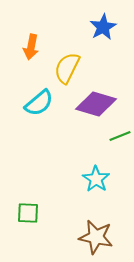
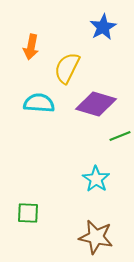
cyan semicircle: rotated 136 degrees counterclockwise
